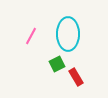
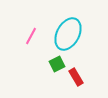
cyan ellipse: rotated 28 degrees clockwise
